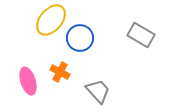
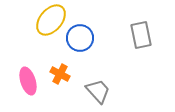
gray rectangle: rotated 48 degrees clockwise
orange cross: moved 2 px down
